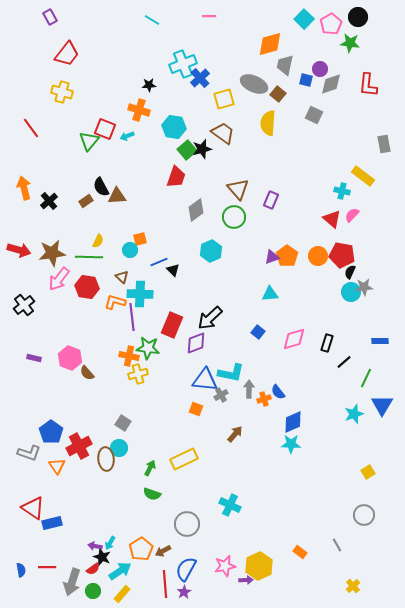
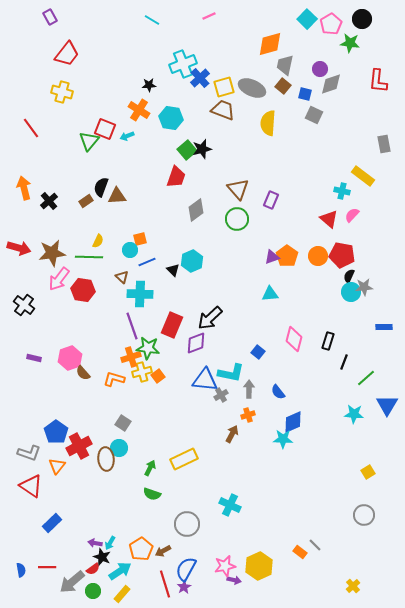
pink line at (209, 16): rotated 24 degrees counterclockwise
black circle at (358, 17): moved 4 px right, 2 px down
cyan square at (304, 19): moved 3 px right
blue square at (306, 80): moved 1 px left, 14 px down
gray ellipse at (254, 84): moved 2 px left, 4 px down
red L-shape at (368, 85): moved 10 px right, 4 px up
brown square at (278, 94): moved 5 px right, 8 px up
yellow square at (224, 99): moved 12 px up
orange cross at (139, 110): rotated 15 degrees clockwise
cyan hexagon at (174, 127): moved 3 px left, 9 px up
brown trapezoid at (223, 133): moved 23 px up; rotated 15 degrees counterclockwise
black semicircle at (101, 187): rotated 48 degrees clockwise
green circle at (234, 217): moved 3 px right, 2 px down
red triangle at (332, 219): moved 3 px left
red arrow at (19, 250): moved 2 px up
cyan hexagon at (211, 251): moved 19 px left, 10 px down
blue line at (159, 262): moved 12 px left
black semicircle at (350, 272): moved 1 px left, 4 px down
red hexagon at (87, 287): moved 4 px left, 3 px down
orange L-shape at (115, 302): moved 1 px left, 77 px down
black cross at (24, 305): rotated 15 degrees counterclockwise
purple line at (132, 317): moved 9 px down; rotated 12 degrees counterclockwise
blue square at (258, 332): moved 20 px down
pink diamond at (294, 339): rotated 60 degrees counterclockwise
blue rectangle at (380, 341): moved 4 px right, 14 px up
black rectangle at (327, 343): moved 1 px right, 2 px up
orange cross at (129, 356): moved 2 px right, 1 px down; rotated 30 degrees counterclockwise
pink hexagon at (70, 358): rotated 20 degrees clockwise
black line at (344, 362): rotated 28 degrees counterclockwise
brown semicircle at (87, 373): moved 4 px left
yellow cross at (138, 374): moved 4 px right, 2 px up
green line at (366, 378): rotated 24 degrees clockwise
orange cross at (264, 399): moved 16 px left, 16 px down
blue triangle at (382, 405): moved 5 px right
orange square at (196, 409): moved 38 px left, 33 px up; rotated 32 degrees clockwise
cyan star at (354, 414): rotated 24 degrees clockwise
blue pentagon at (51, 432): moved 5 px right
brown arrow at (235, 434): moved 3 px left; rotated 12 degrees counterclockwise
cyan star at (291, 444): moved 8 px left, 5 px up
orange triangle at (57, 466): rotated 12 degrees clockwise
red triangle at (33, 508): moved 2 px left, 22 px up
blue rectangle at (52, 523): rotated 30 degrees counterclockwise
gray line at (337, 545): moved 22 px left; rotated 16 degrees counterclockwise
purple arrow at (95, 546): moved 3 px up
purple arrow at (246, 580): moved 12 px left; rotated 16 degrees clockwise
gray arrow at (72, 582): rotated 32 degrees clockwise
red line at (165, 584): rotated 12 degrees counterclockwise
purple star at (184, 592): moved 5 px up
